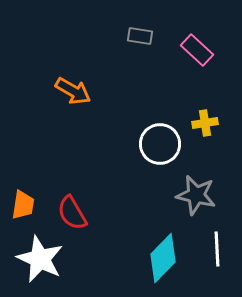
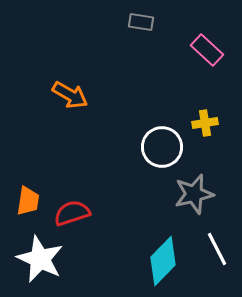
gray rectangle: moved 1 px right, 14 px up
pink rectangle: moved 10 px right
orange arrow: moved 3 px left, 4 px down
white circle: moved 2 px right, 3 px down
gray star: moved 2 px left, 1 px up; rotated 27 degrees counterclockwise
orange trapezoid: moved 5 px right, 4 px up
red semicircle: rotated 102 degrees clockwise
white line: rotated 24 degrees counterclockwise
cyan diamond: moved 3 px down
